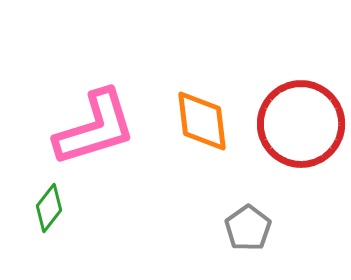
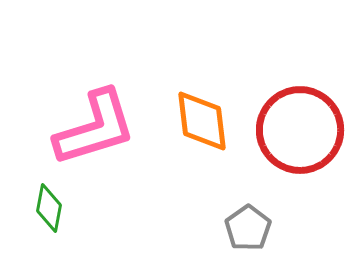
red circle: moved 1 px left, 6 px down
green diamond: rotated 27 degrees counterclockwise
